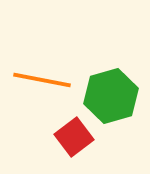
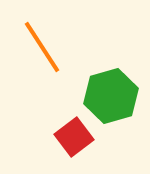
orange line: moved 33 px up; rotated 46 degrees clockwise
